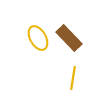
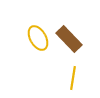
brown rectangle: moved 1 px down
